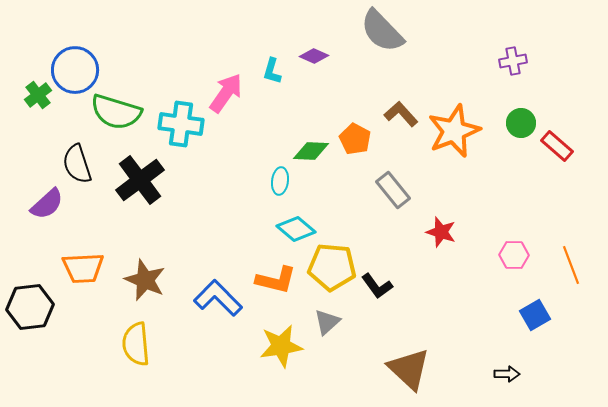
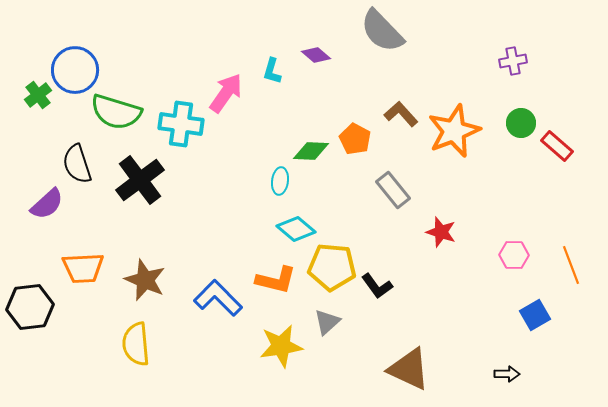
purple diamond: moved 2 px right, 1 px up; rotated 16 degrees clockwise
brown triangle: rotated 18 degrees counterclockwise
